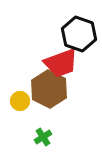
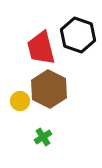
black hexagon: moved 1 px left, 1 px down
red trapezoid: moved 20 px left, 15 px up; rotated 96 degrees clockwise
